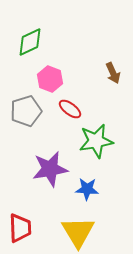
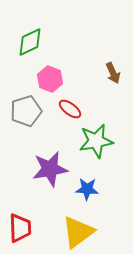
yellow triangle: rotated 24 degrees clockwise
